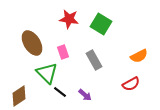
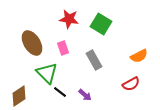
pink rectangle: moved 4 px up
